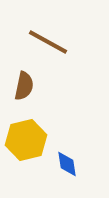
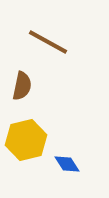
brown semicircle: moved 2 px left
blue diamond: rotated 24 degrees counterclockwise
